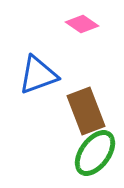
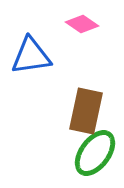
blue triangle: moved 7 px left, 19 px up; rotated 12 degrees clockwise
brown rectangle: rotated 33 degrees clockwise
